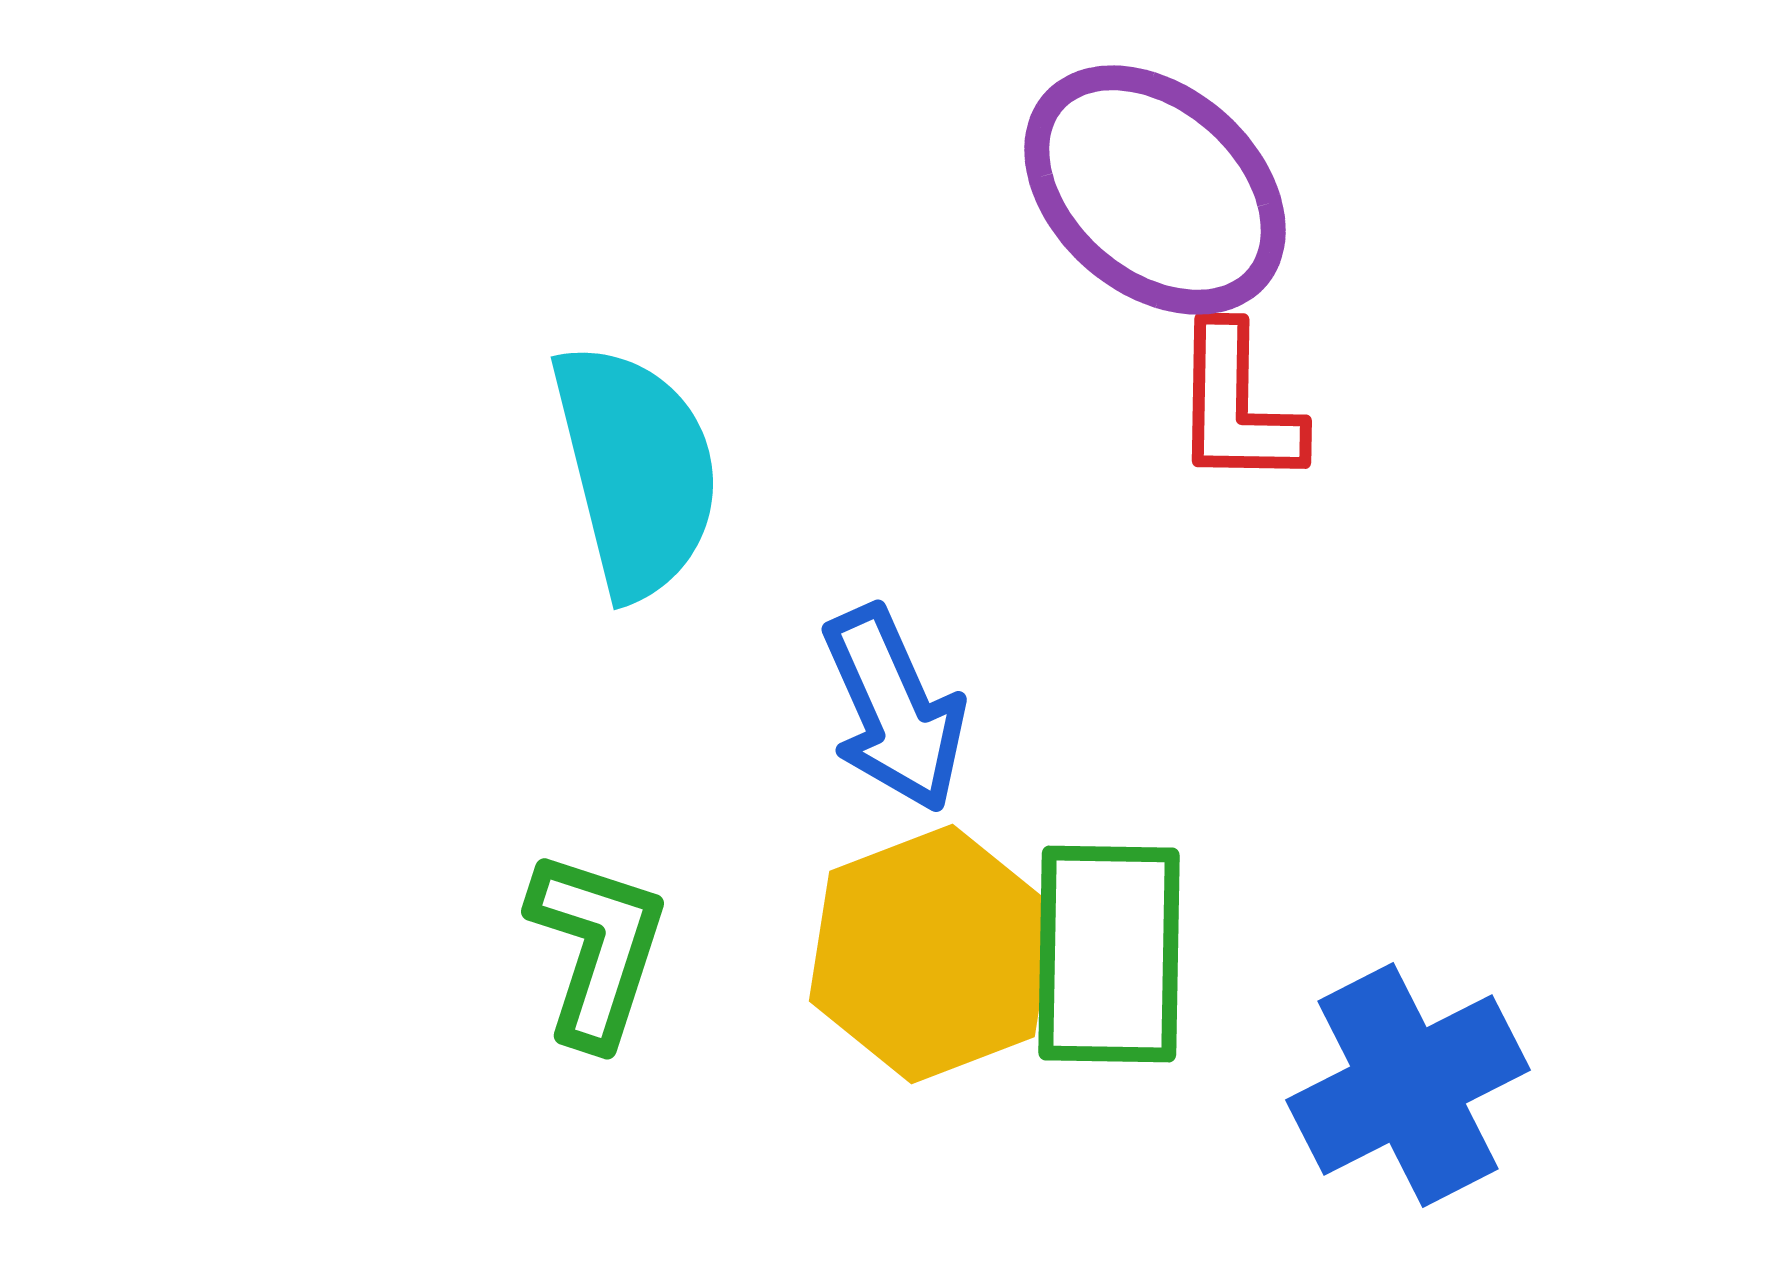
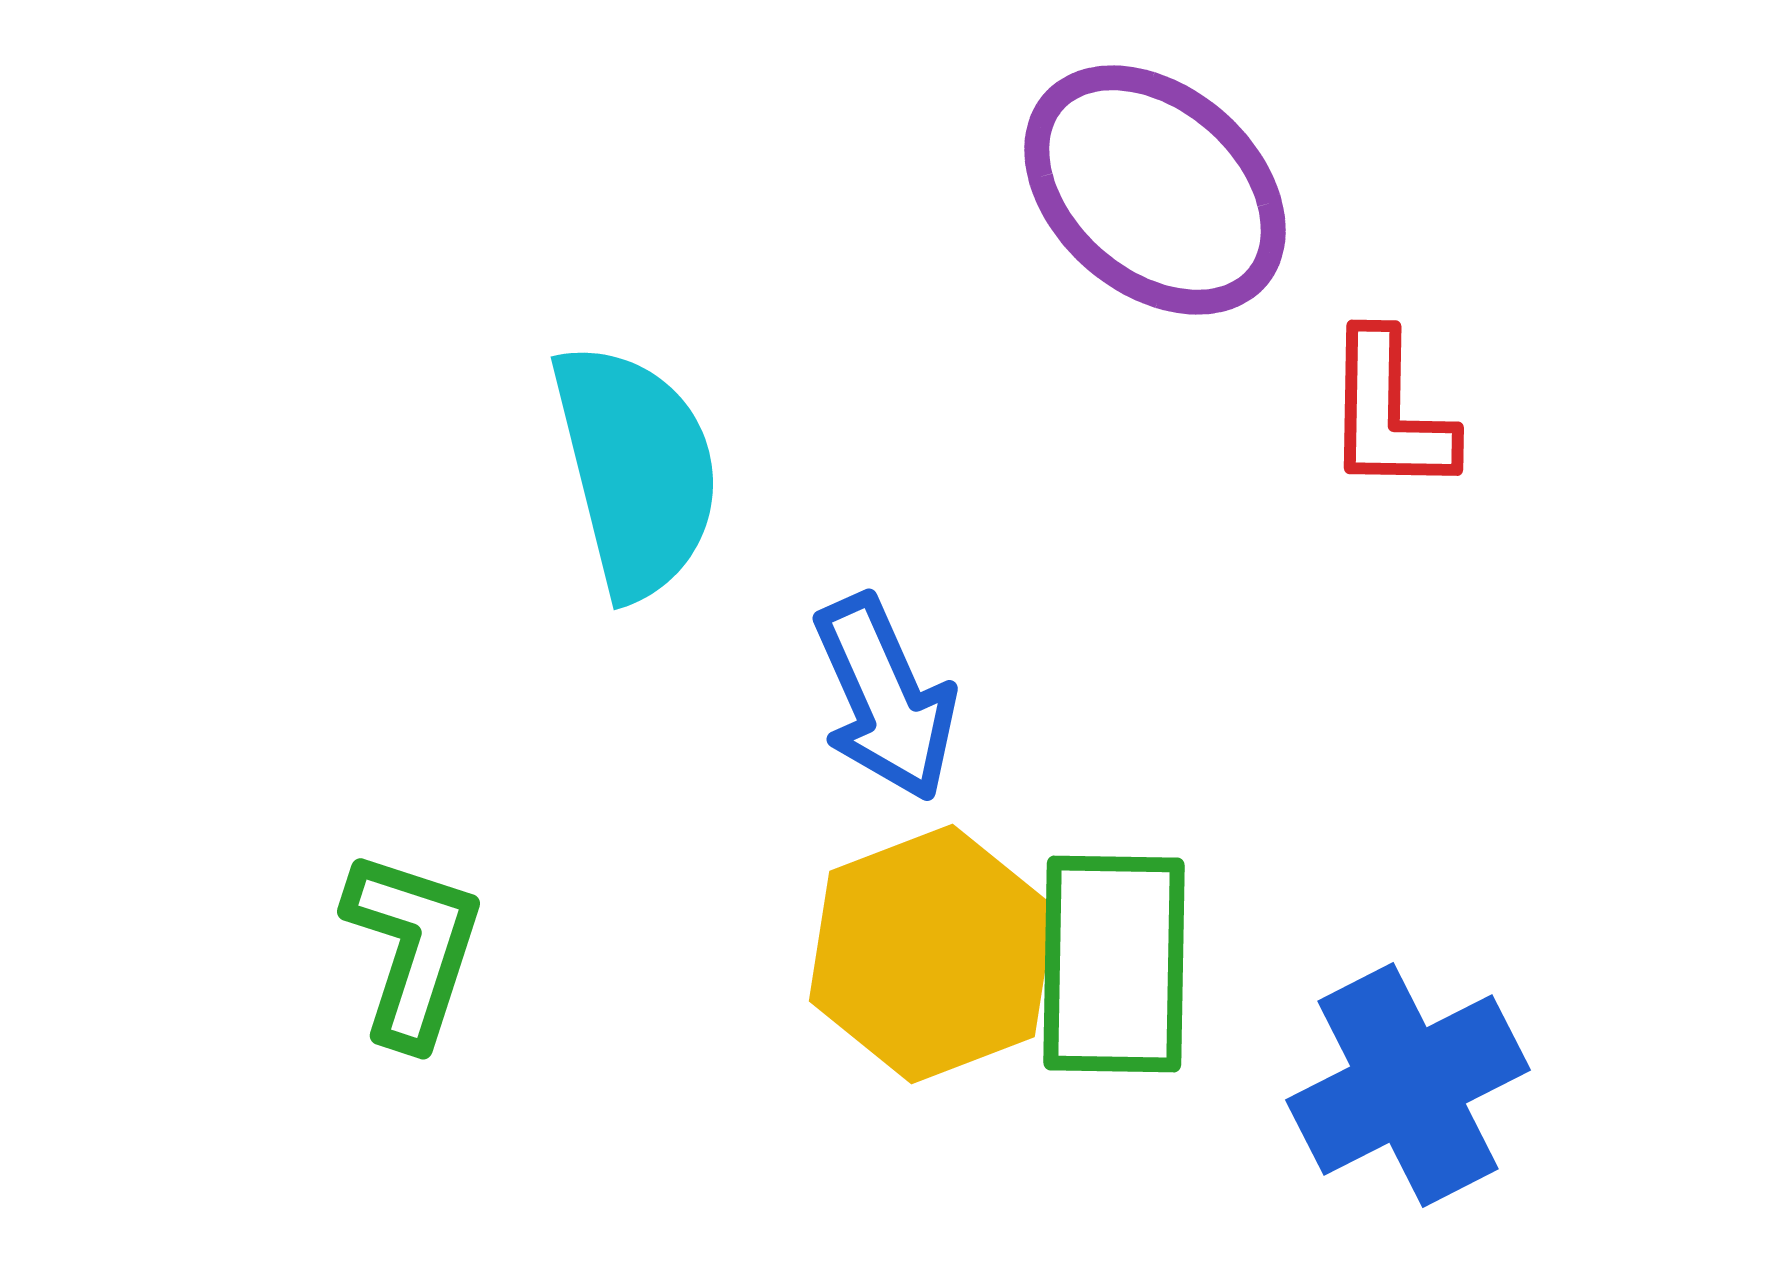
red L-shape: moved 152 px right, 7 px down
blue arrow: moved 9 px left, 11 px up
green L-shape: moved 184 px left
green rectangle: moved 5 px right, 10 px down
